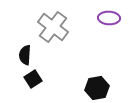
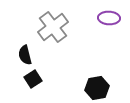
gray cross: rotated 16 degrees clockwise
black semicircle: rotated 18 degrees counterclockwise
